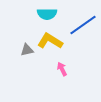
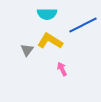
blue line: rotated 8 degrees clockwise
gray triangle: rotated 40 degrees counterclockwise
